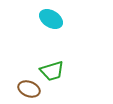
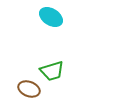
cyan ellipse: moved 2 px up
